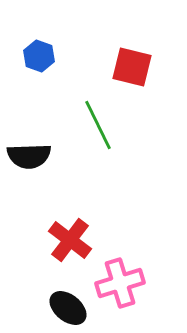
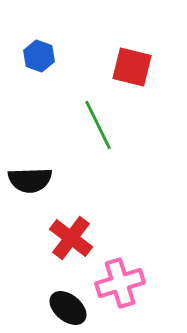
black semicircle: moved 1 px right, 24 px down
red cross: moved 1 px right, 2 px up
